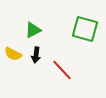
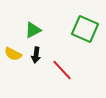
green square: rotated 8 degrees clockwise
